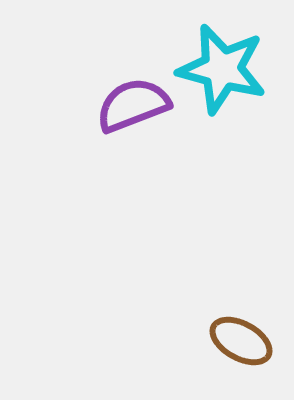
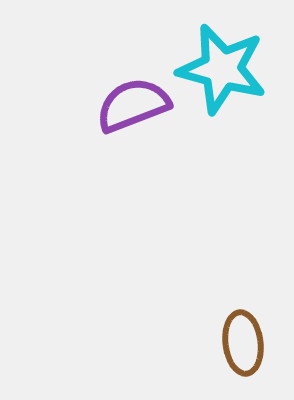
brown ellipse: moved 2 px right, 2 px down; rotated 54 degrees clockwise
